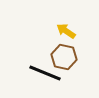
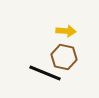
yellow arrow: rotated 150 degrees clockwise
